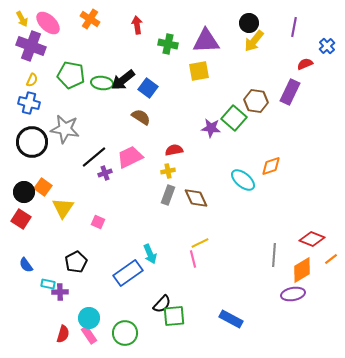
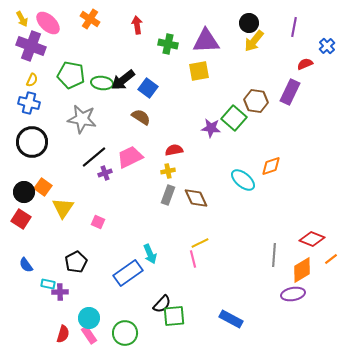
gray star at (65, 129): moved 17 px right, 10 px up
